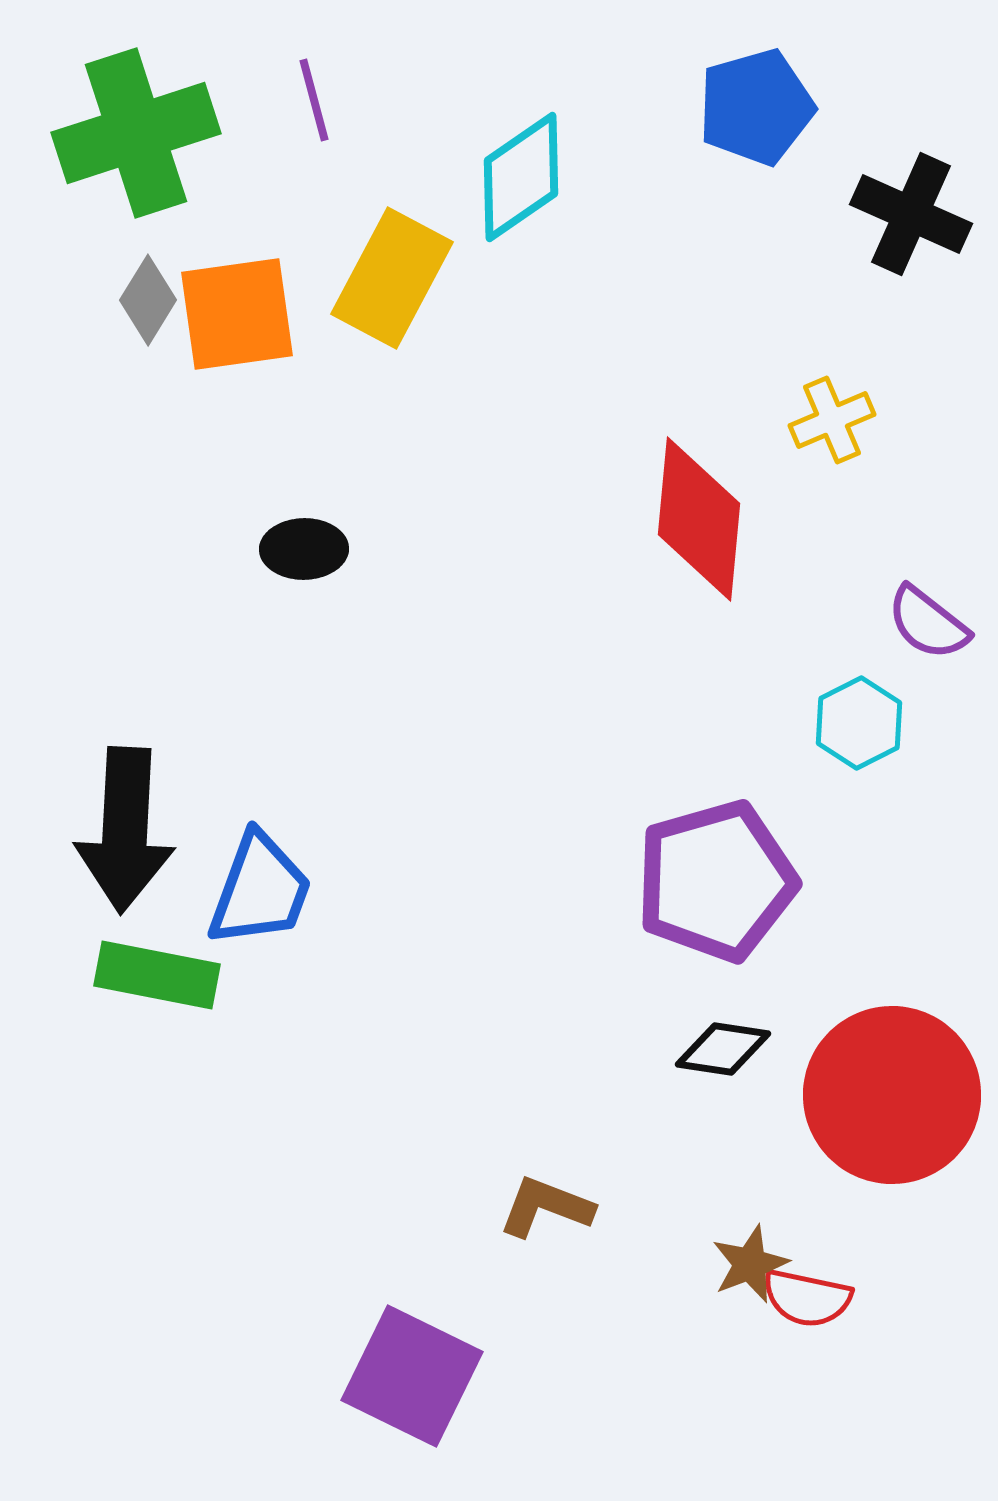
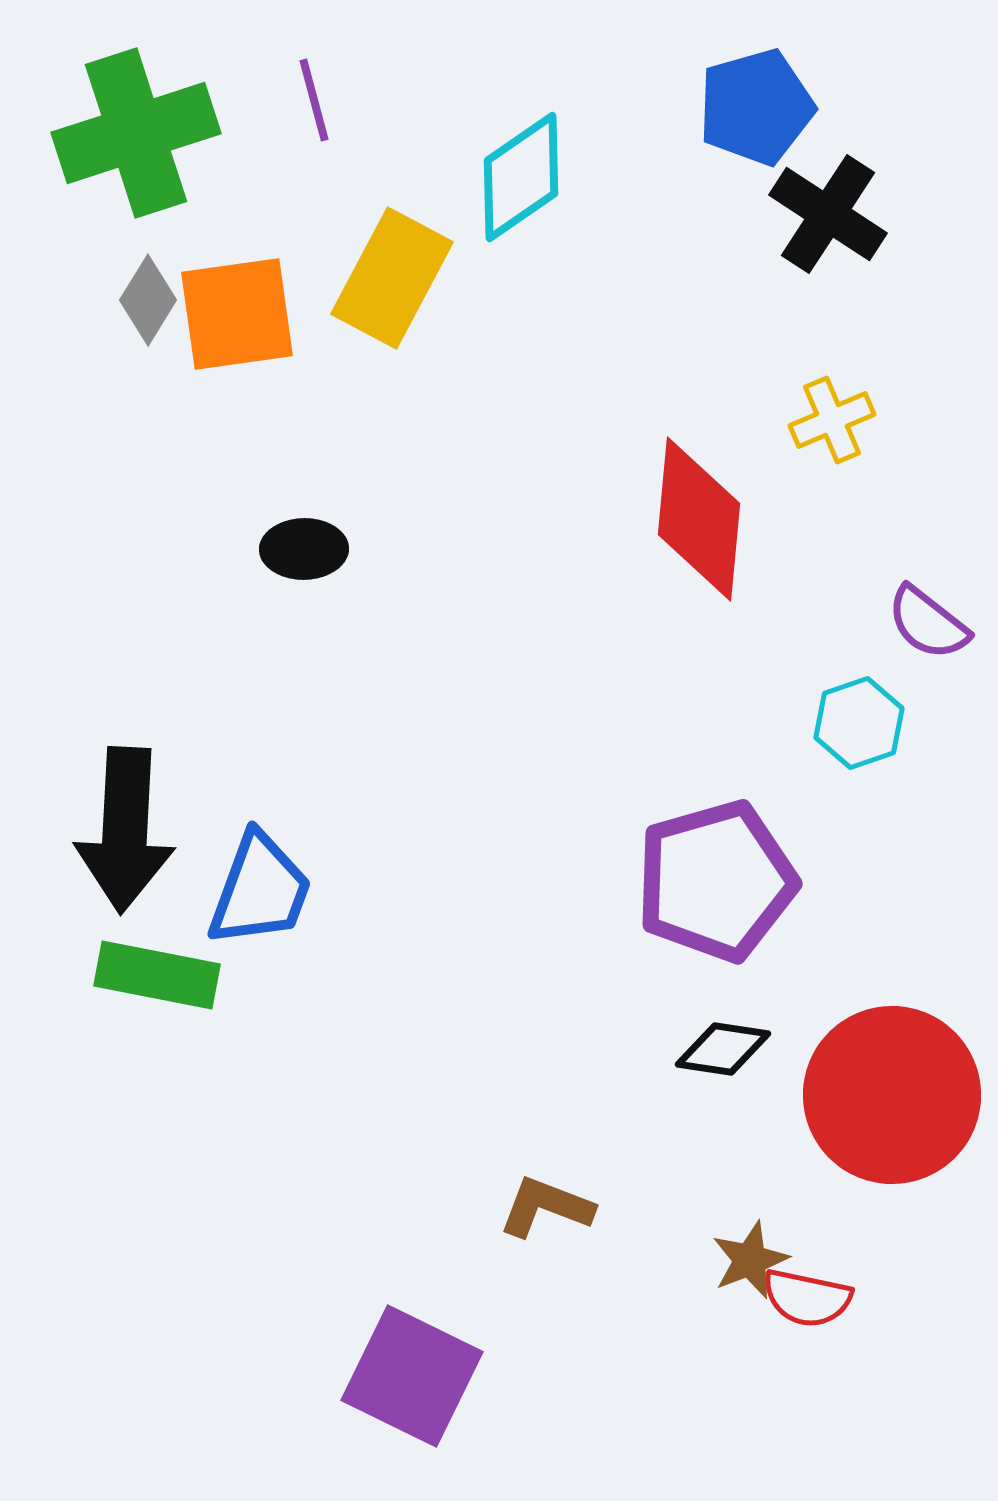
black cross: moved 83 px left; rotated 9 degrees clockwise
cyan hexagon: rotated 8 degrees clockwise
brown star: moved 4 px up
